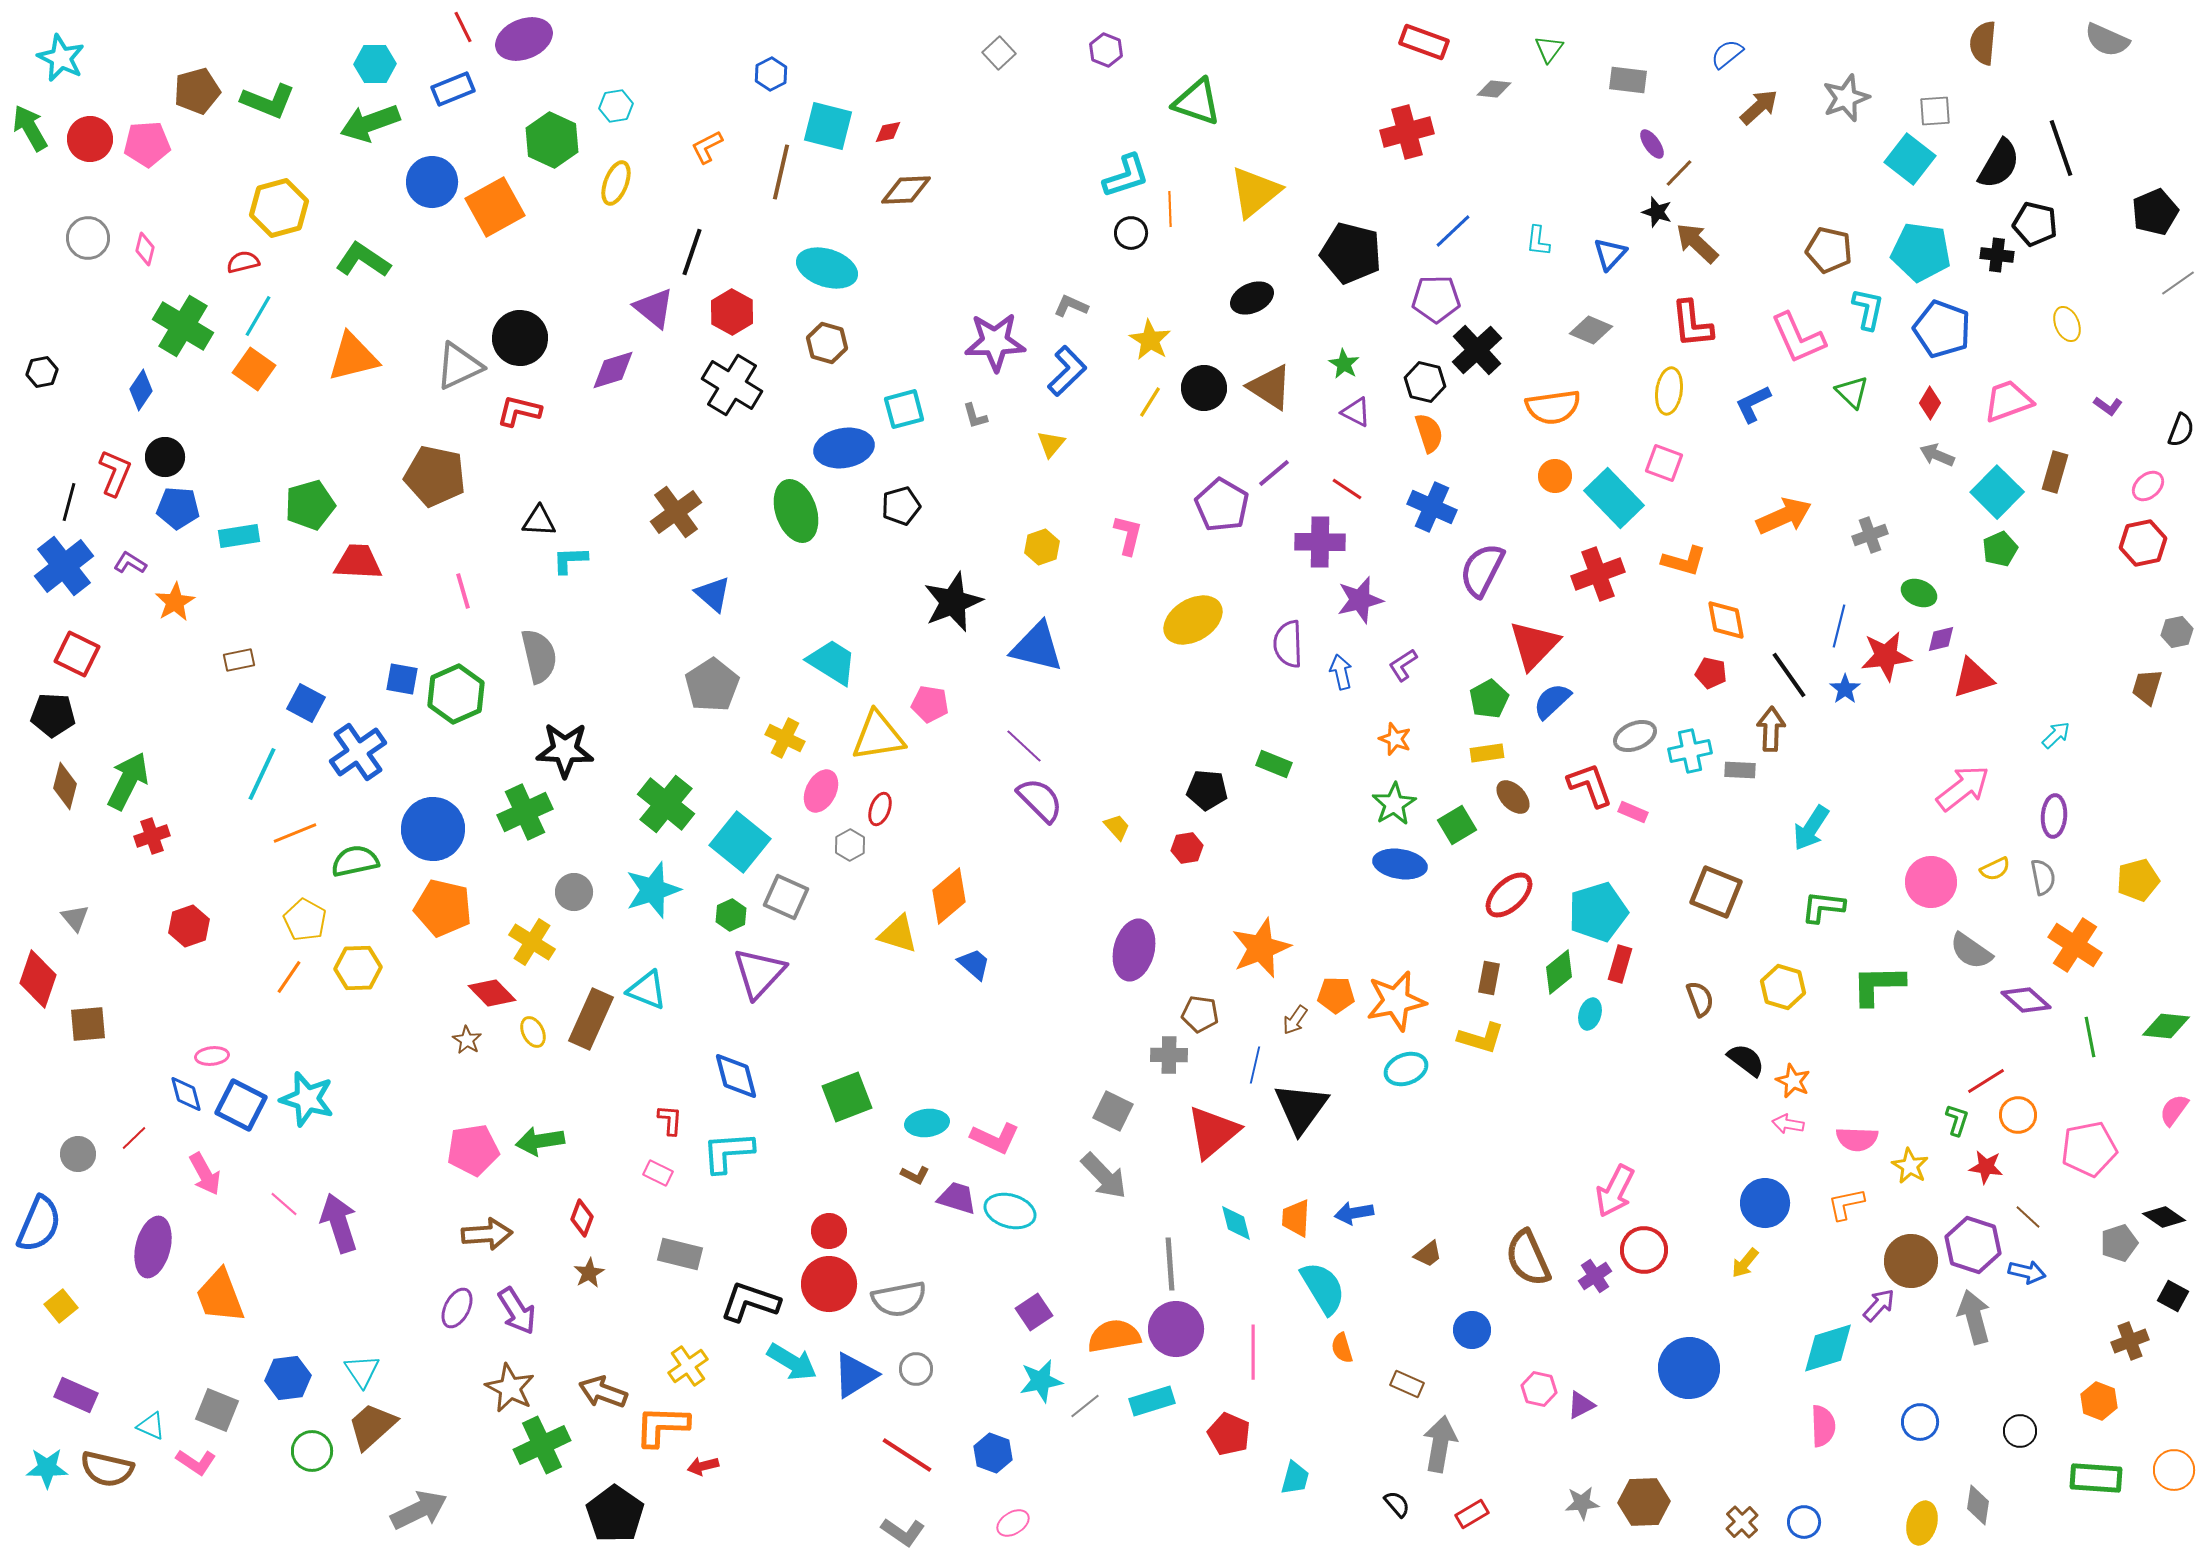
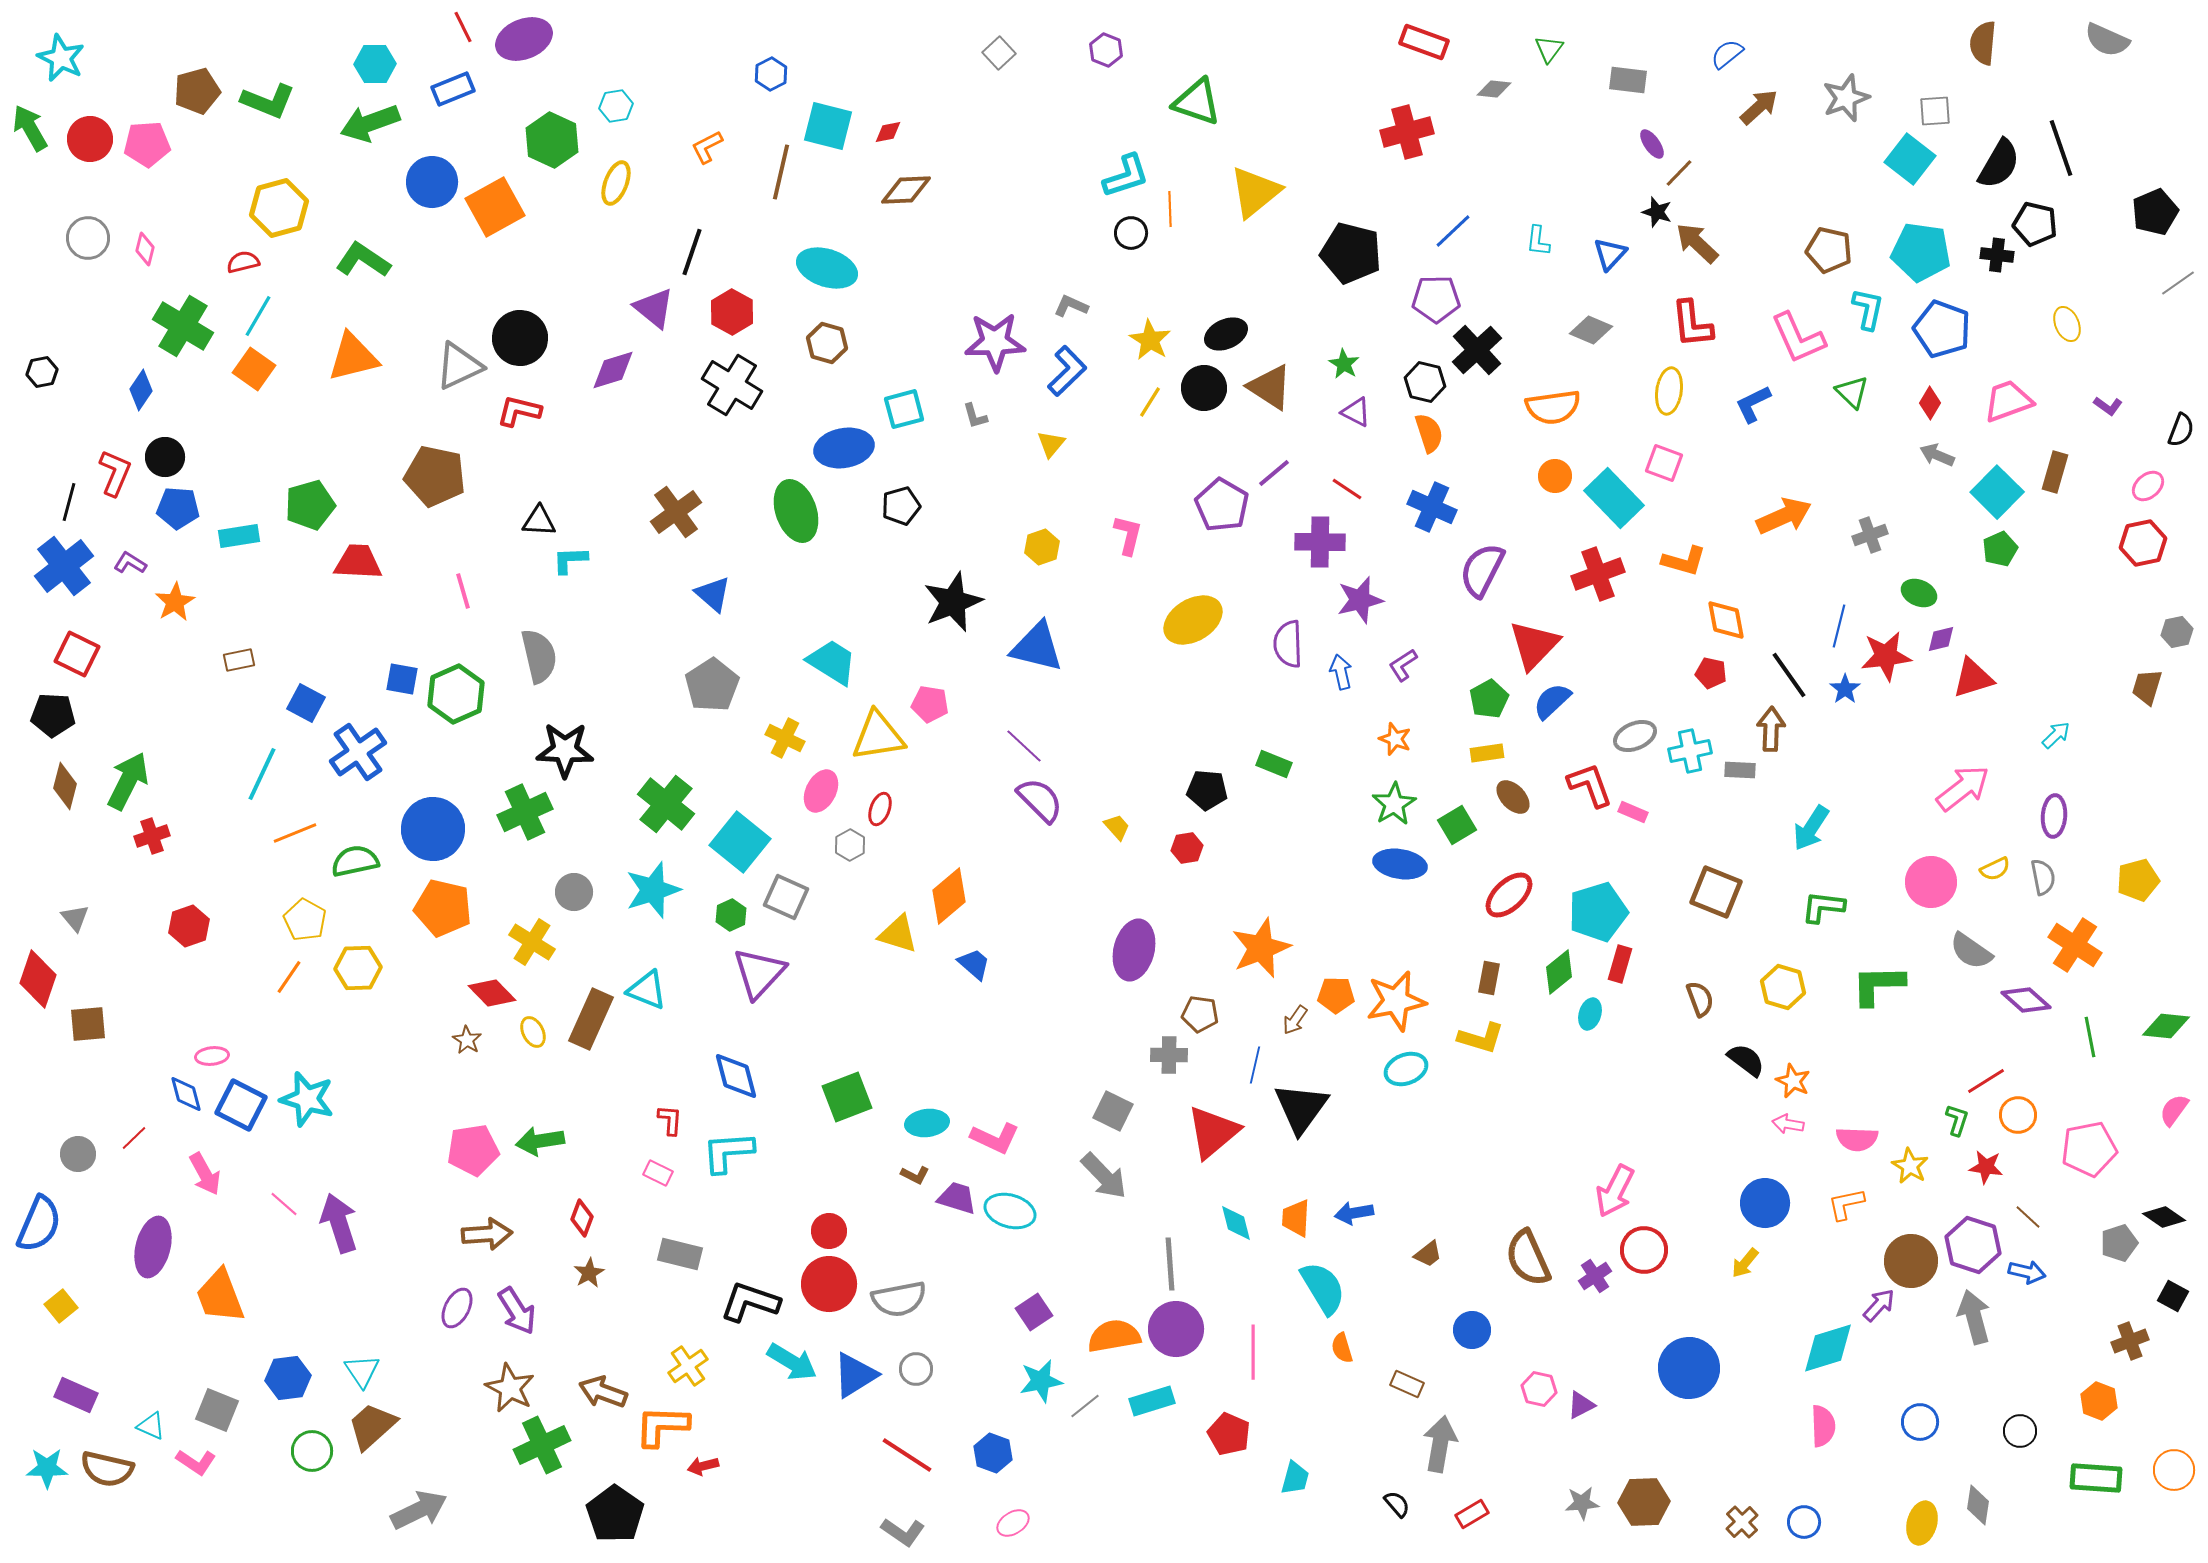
black ellipse at (1252, 298): moved 26 px left, 36 px down
